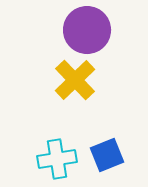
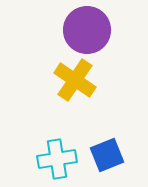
yellow cross: rotated 12 degrees counterclockwise
